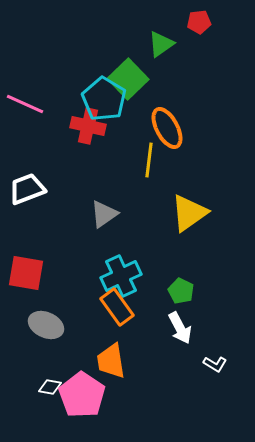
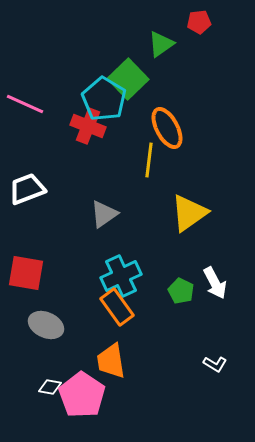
red cross: rotated 8 degrees clockwise
white arrow: moved 35 px right, 45 px up
